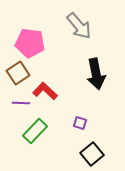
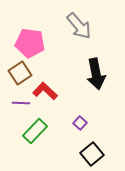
brown square: moved 2 px right
purple square: rotated 24 degrees clockwise
